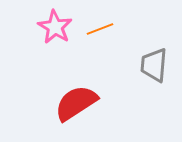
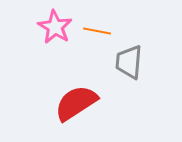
orange line: moved 3 px left, 2 px down; rotated 32 degrees clockwise
gray trapezoid: moved 25 px left, 3 px up
